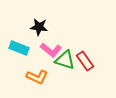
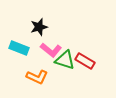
black star: rotated 24 degrees counterclockwise
red rectangle: rotated 24 degrees counterclockwise
